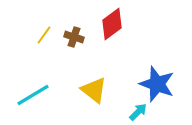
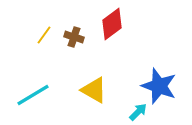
blue star: moved 2 px right, 2 px down
yellow triangle: rotated 8 degrees counterclockwise
